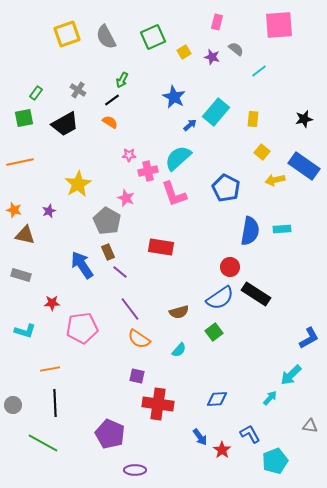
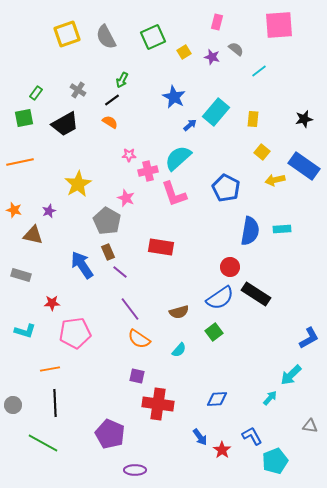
brown triangle at (25, 235): moved 8 px right
pink pentagon at (82, 328): moved 7 px left, 5 px down
blue L-shape at (250, 434): moved 2 px right, 2 px down
